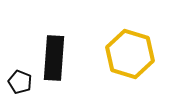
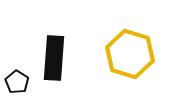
black pentagon: moved 3 px left; rotated 10 degrees clockwise
